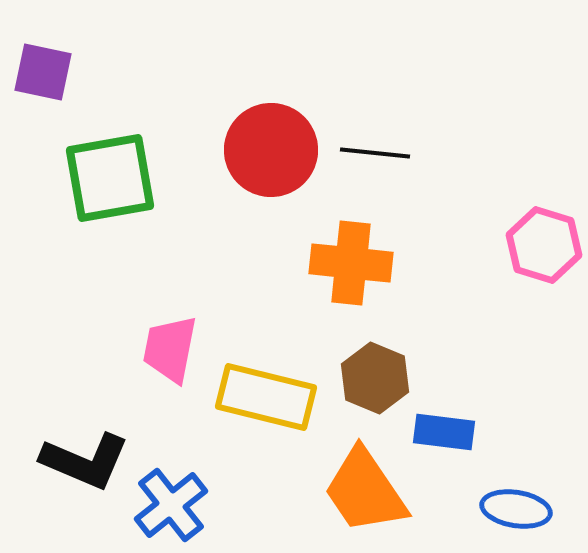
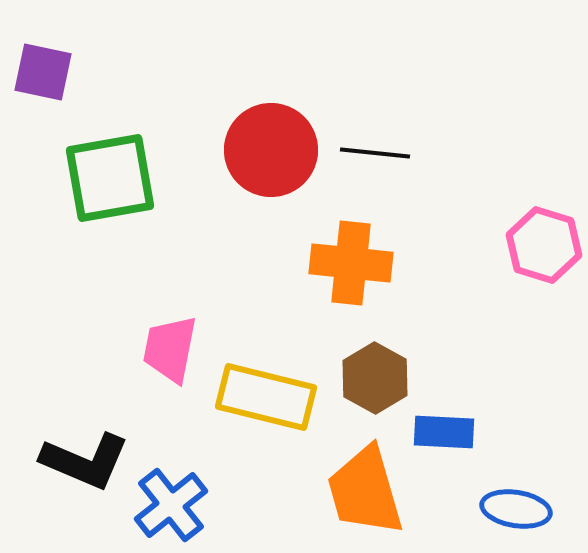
brown hexagon: rotated 6 degrees clockwise
blue rectangle: rotated 4 degrees counterclockwise
orange trapezoid: rotated 18 degrees clockwise
